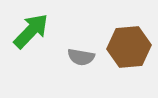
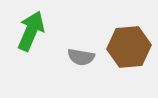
green arrow: rotated 21 degrees counterclockwise
